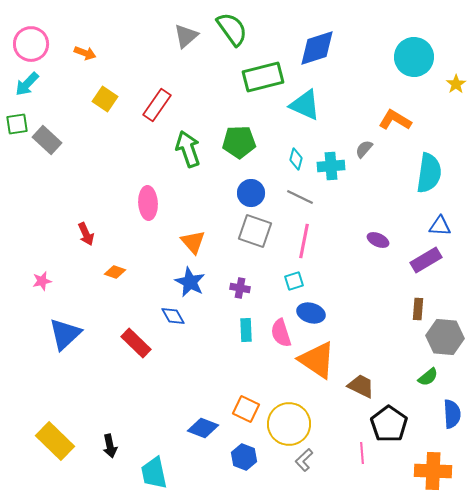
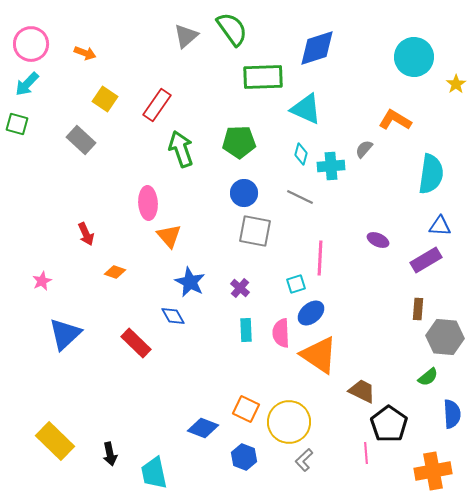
green rectangle at (263, 77): rotated 12 degrees clockwise
cyan triangle at (305, 105): moved 1 px right, 4 px down
green square at (17, 124): rotated 25 degrees clockwise
gray rectangle at (47, 140): moved 34 px right
green arrow at (188, 149): moved 7 px left
cyan diamond at (296, 159): moved 5 px right, 5 px up
cyan semicircle at (429, 173): moved 2 px right, 1 px down
blue circle at (251, 193): moved 7 px left
gray square at (255, 231): rotated 8 degrees counterclockwise
pink line at (304, 241): moved 16 px right, 17 px down; rotated 8 degrees counterclockwise
orange triangle at (193, 242): moved 24 px left, 6 px up
pink star at (42, 281): rotated 12 degrees counterclockwise
cyan square at (294, 281): moved 2 px right, 3 px down
purple cross at (240, 288): rotated 30 degrees clockwise
blue ellipse at (311, 313): rotated 56 degrees counterclockwise
pink semicircle at (281, 333): rotated 16 degrees clockwise
orange triangle at (317, 360): moved 2 px right, 5 px up
brown trapezoid at (361, 386): moved 1 px right, 5 px down
yellow circle at (289, 424): moved 2 px up
black arrow at (110, 446): moved 8 px down
pink line at (362, 453): moved 4 px right
orange cross at (433, 471): rotated 12 degrees counterclockwise
